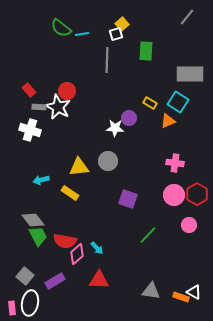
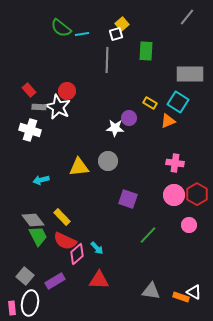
yellow rectangle at (70, 193): moved 8 px left, 24 px down; rotated 12 degrees clockwise
red semicircle at (65, 241): rotated 15 degrees clockwise
